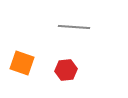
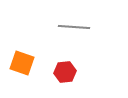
red hexagon: moved 1 px left, 2 px down
